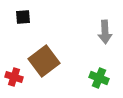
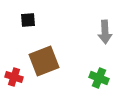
black square: moved 5 px right, 3 px down
brown square: rotated 16 degrees clockwise
